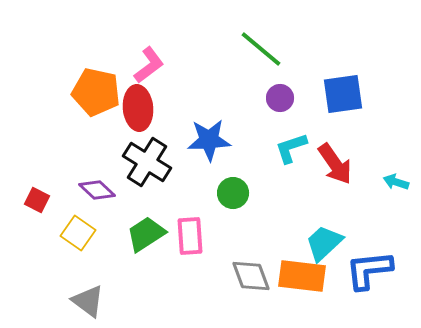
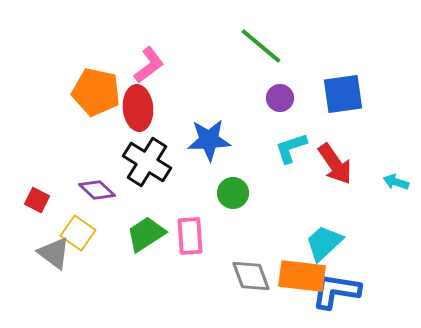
green line: moved 3 px up
blue L-shape: moved 33 px left, 21 px down; rotated 15 degrees clockwise
gray triangle: moved 34 px left, 48 px up
